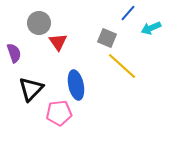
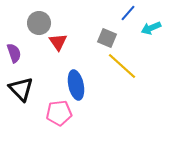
black triangle: moved 10 px left; rotated 28 degrees counterclockwise
